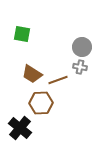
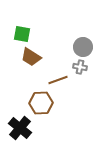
gray circle: moved 1 px right
brown trapezoid: moved 1 px left, 17 px up
